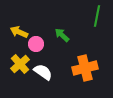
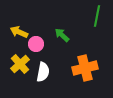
white semicircle: rotated 66 degrees clockwise
